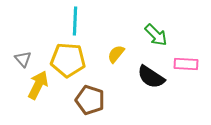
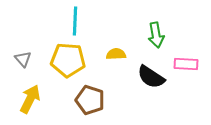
green arrow: rotated 35 degrees clockwise
yellow semicircle: rotated 48 degrees clockwise
yellow arrow: moved 8 px left, 14 px down
